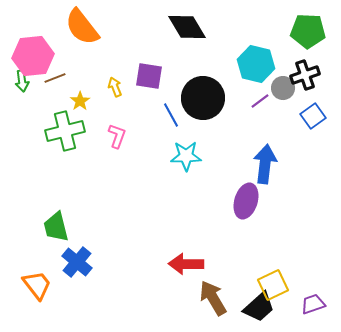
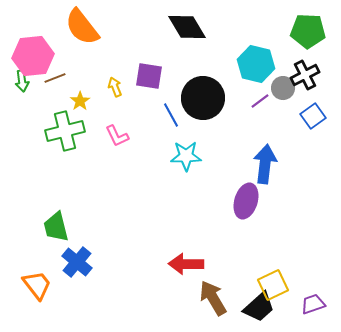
black cross: rotated 8 degrees counterclockwise
pink L-shape: rotated 135 degrees clockwise
